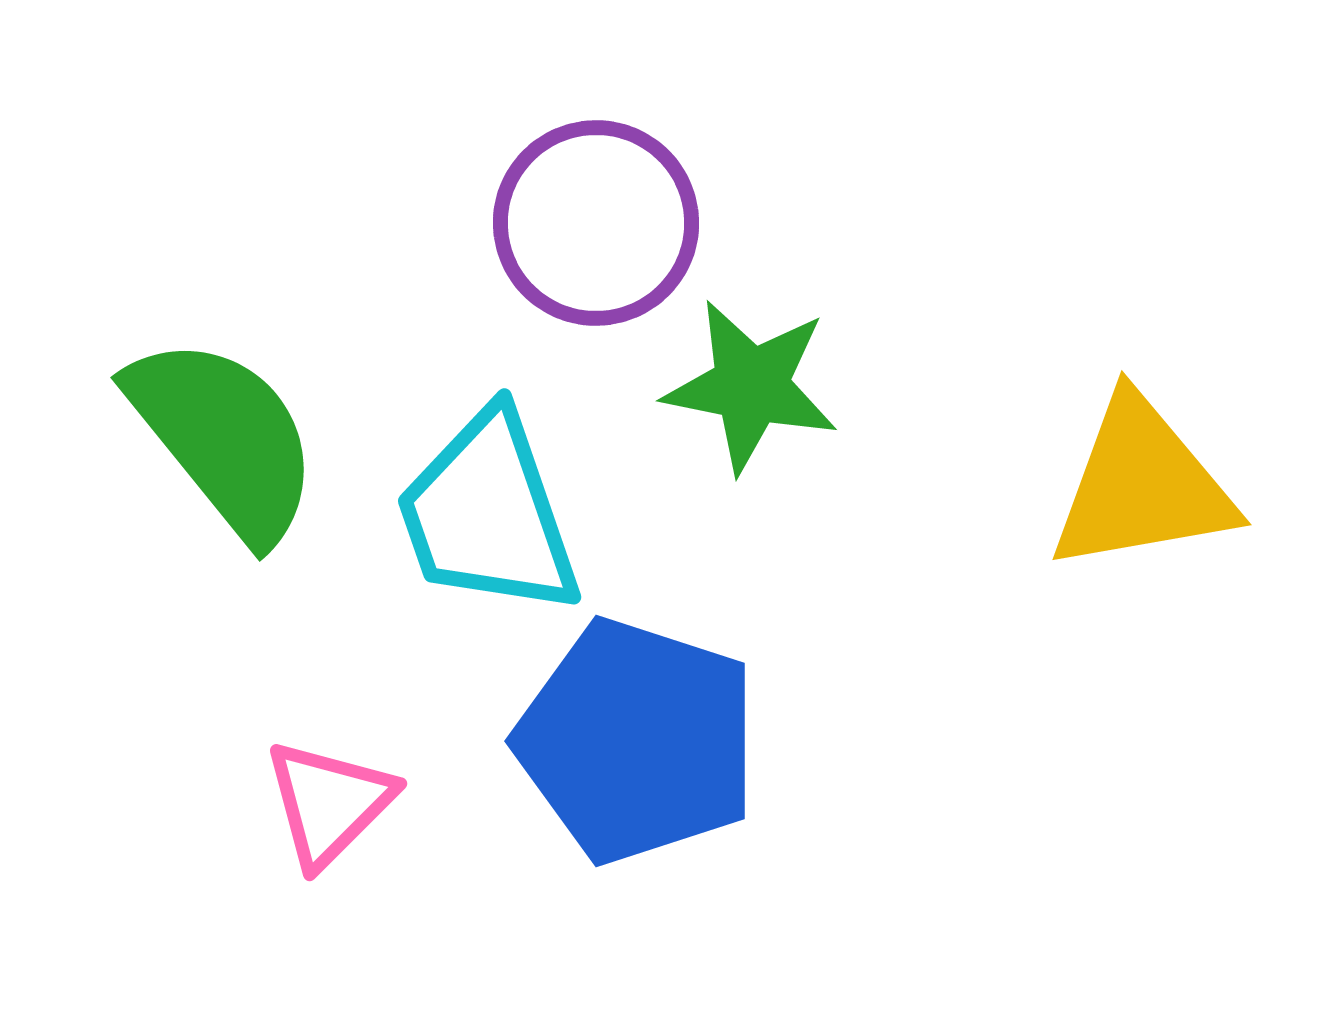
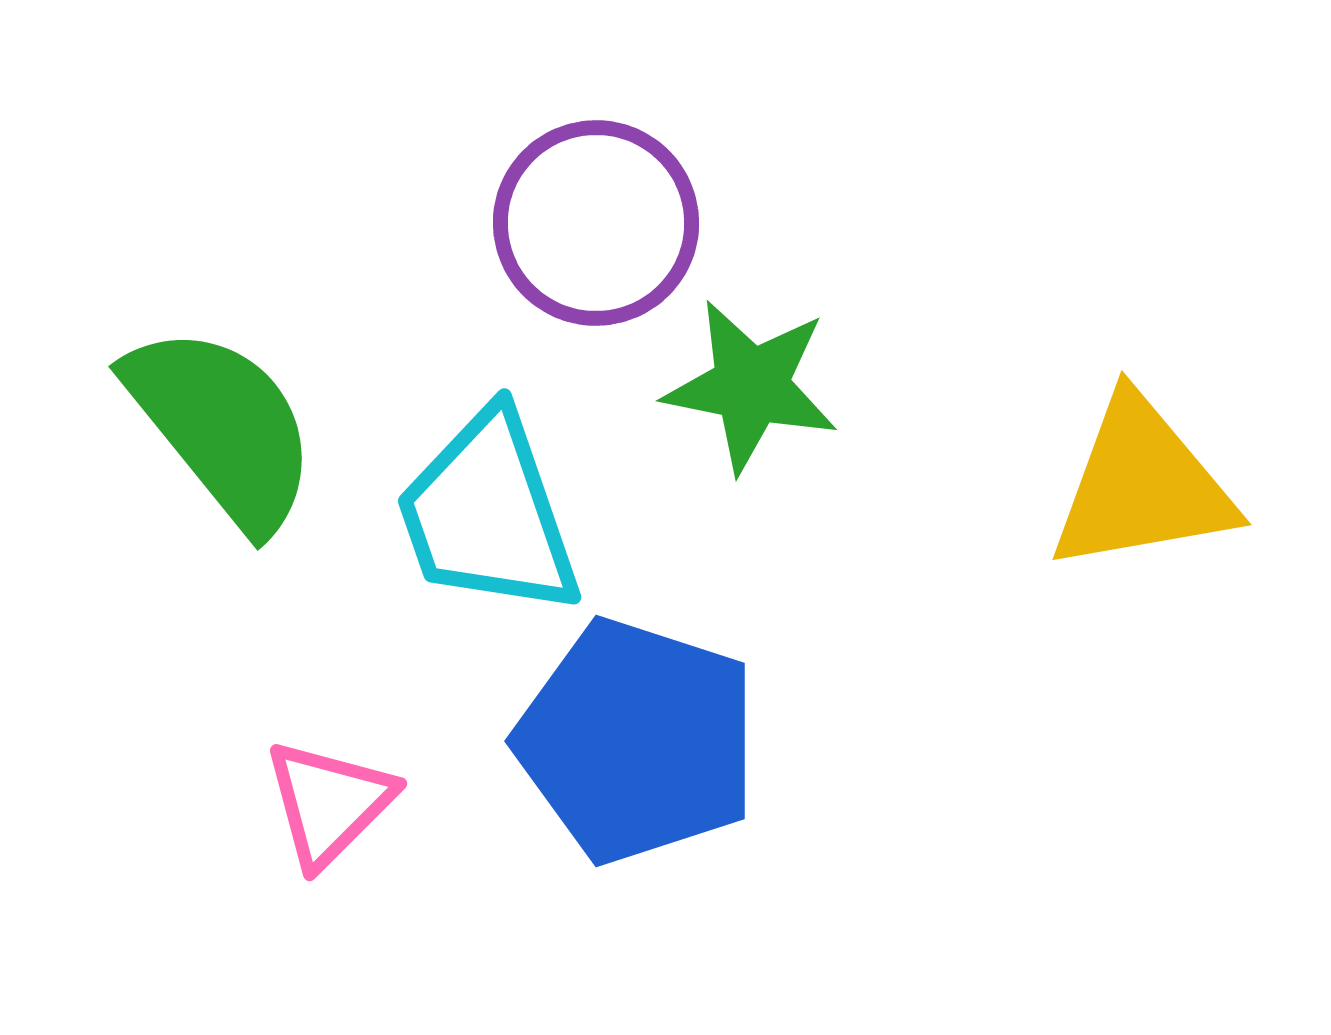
green semicircle: moved 2 px left, 11 px up
